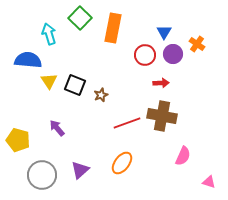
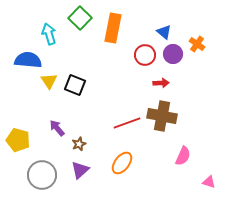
blue triangle: rotated 21 degrees counterclockwise
brown star: moved 22 px left, 49 px down
